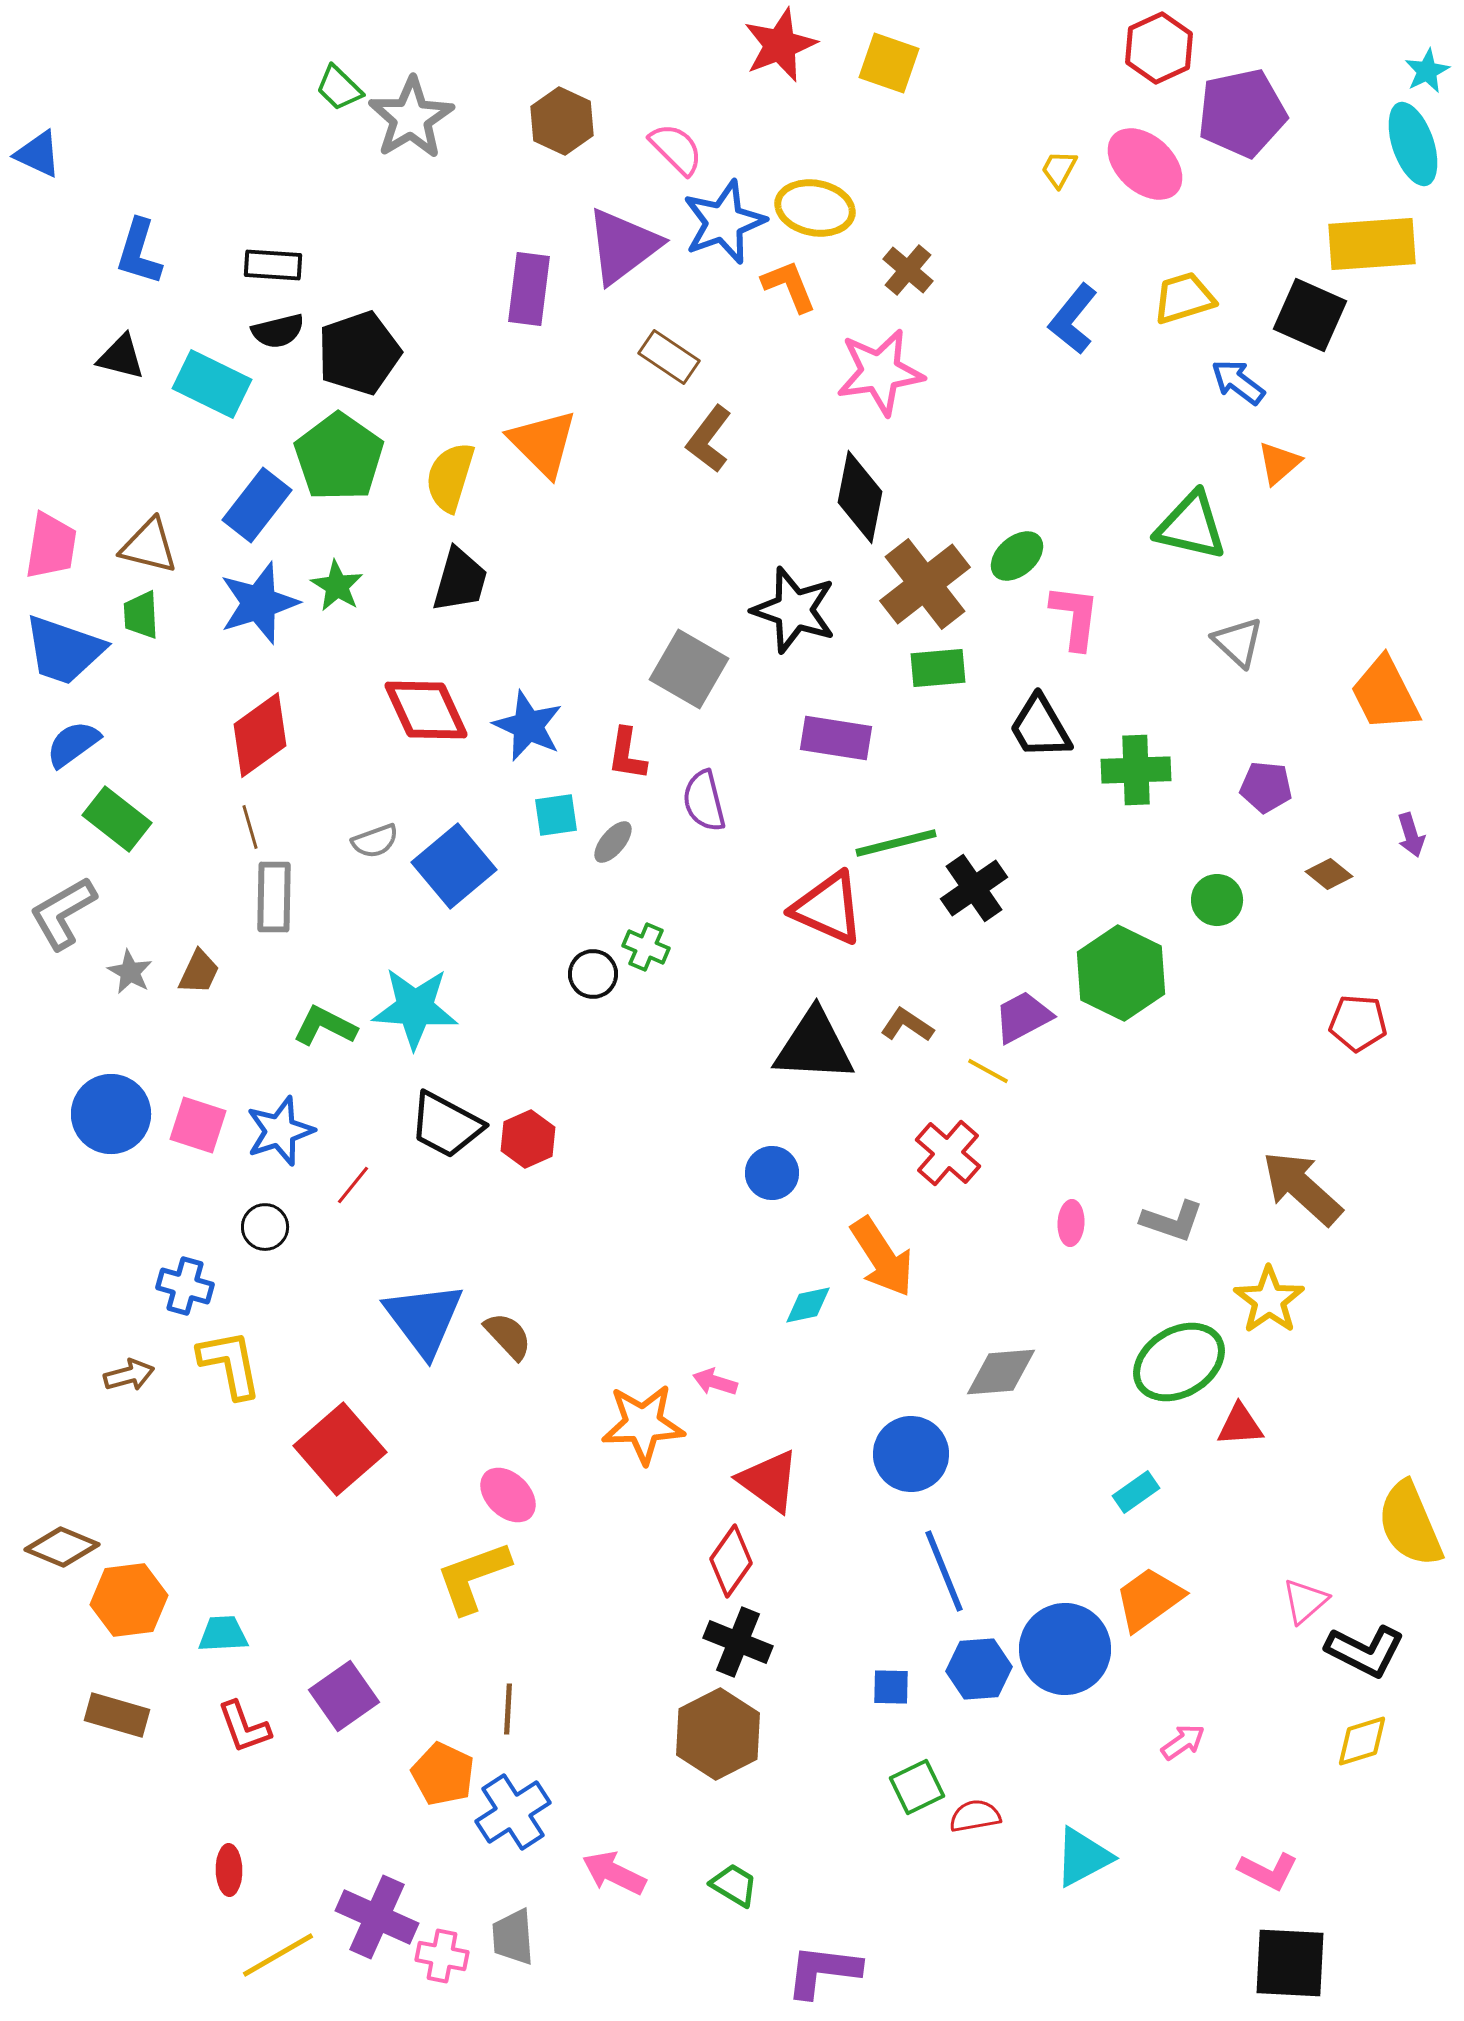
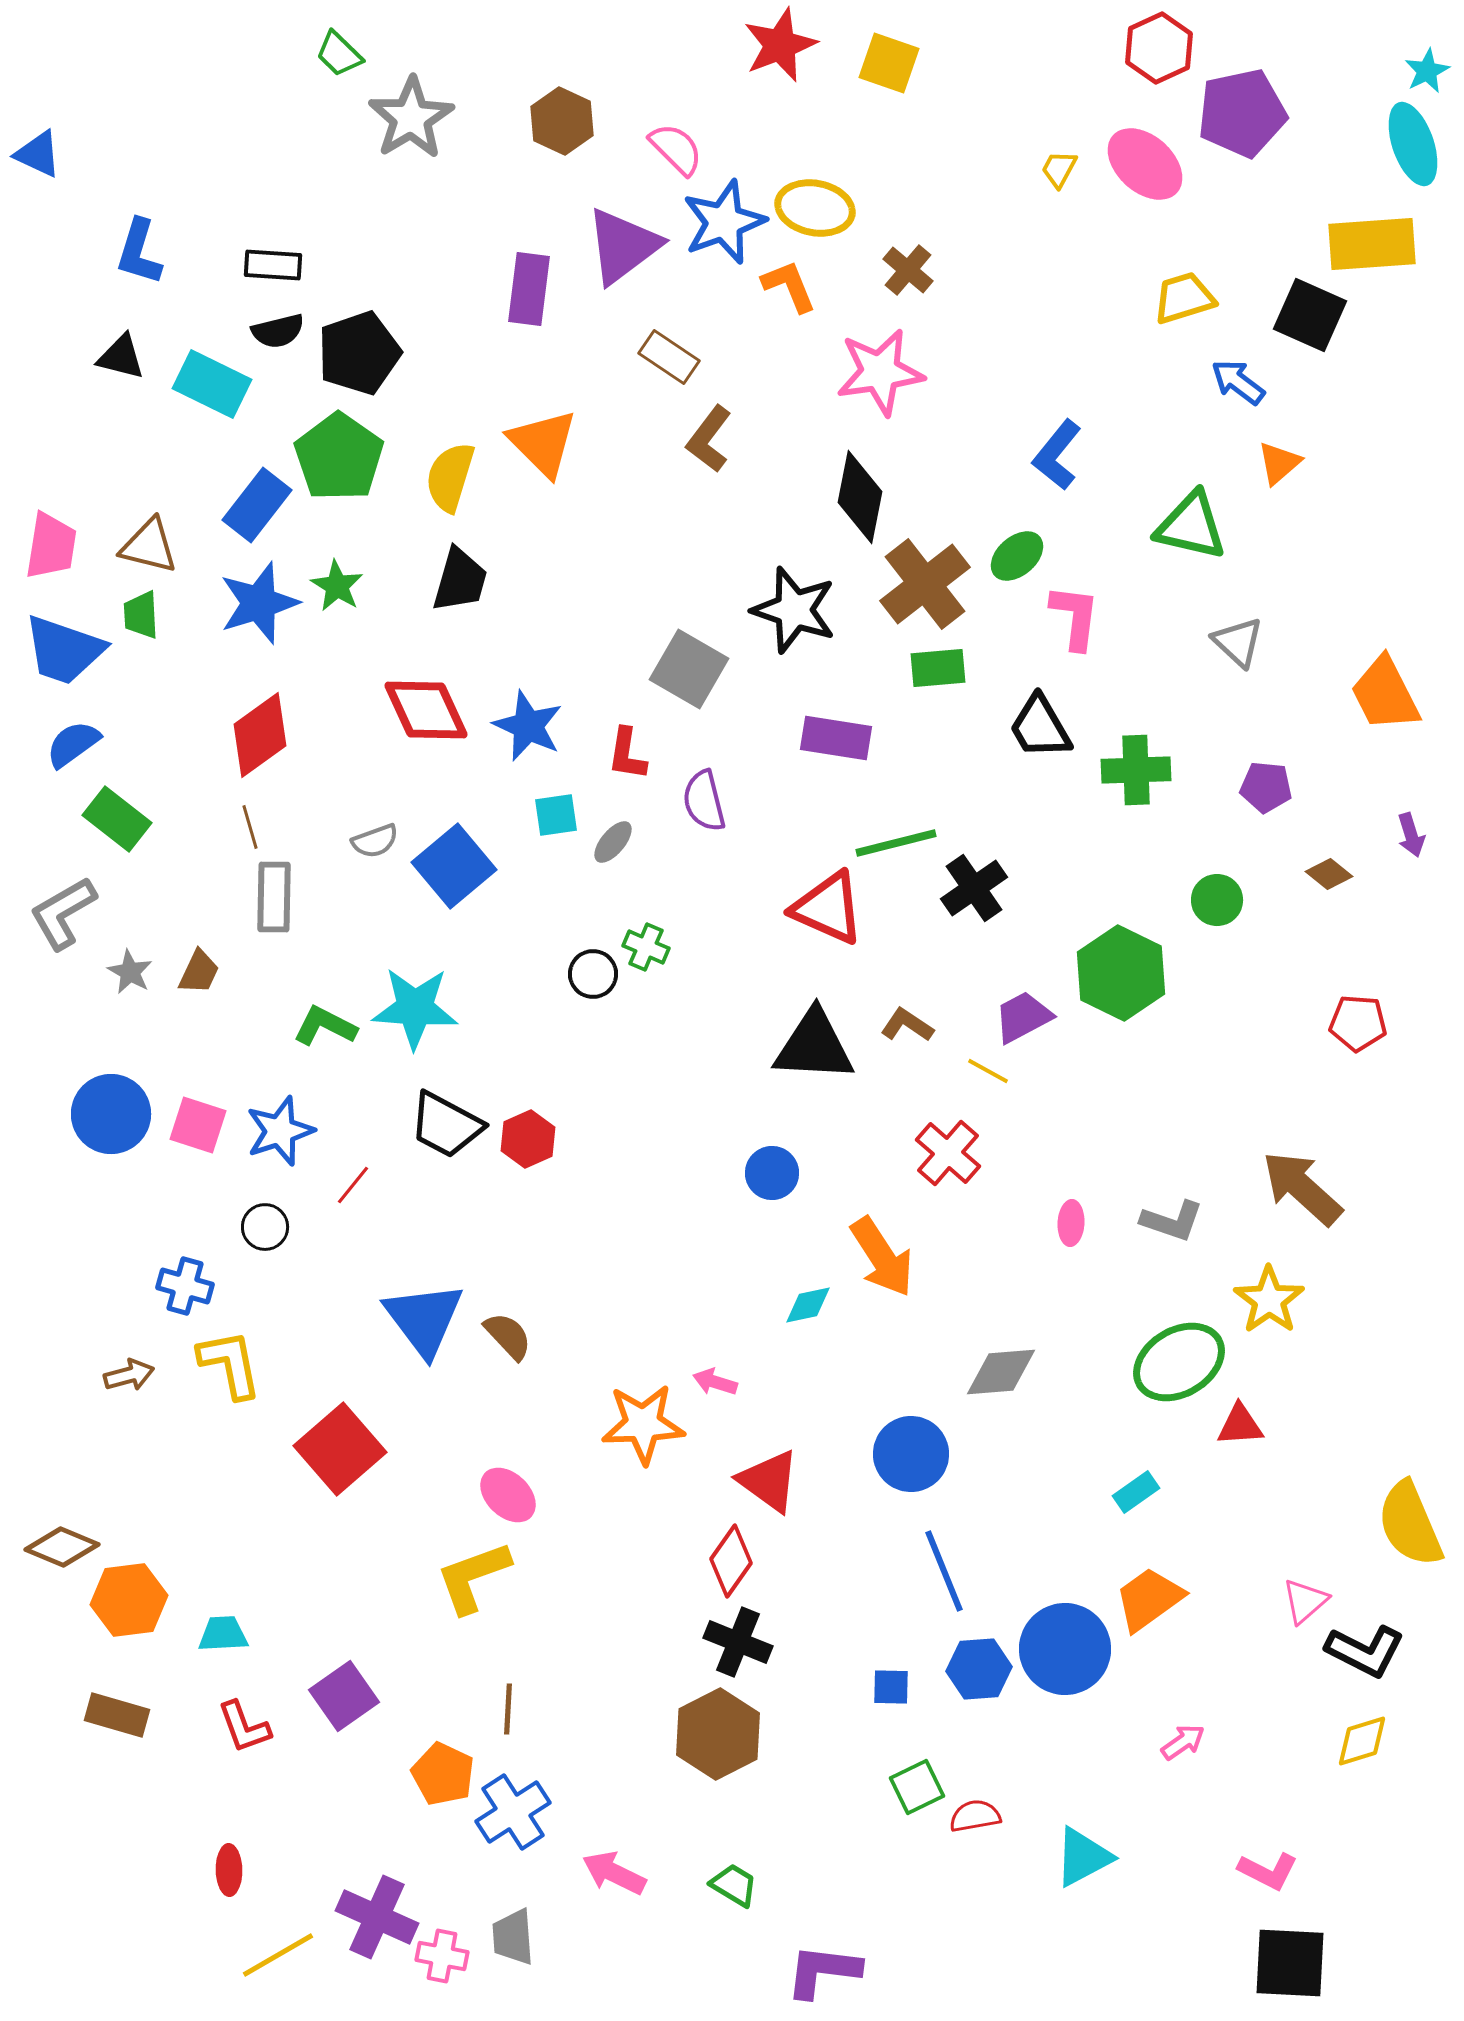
green trapezoid at (339, 88): moved 34 px up
blue L-shape at (1073, 319): moved 16 px left, 136 px down
